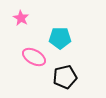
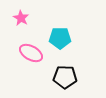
pink ellipse: moved 3 px left, 4 px up
black pentagon: rotated 15 degrees clockwise
